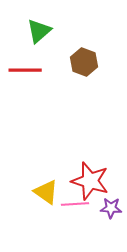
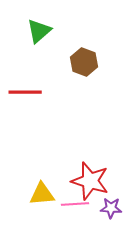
red line: moved 22 px down
yellow triangle: moved 4 px left, 2 px down; rotated 40 degrees counterclockwise
